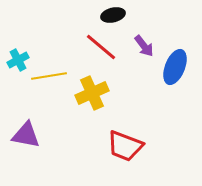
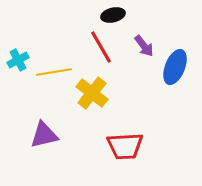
red line: rotated 20 degrees clockwise
yellow line: moved 5 px right, 4 px up
yellow cross: rotated 28 degrees counterclockwise
purple triangle: moved 18 px right; rotated 24 degrees counterclockwise
red trapezoid: rotated 24 degrees counterclockwise
